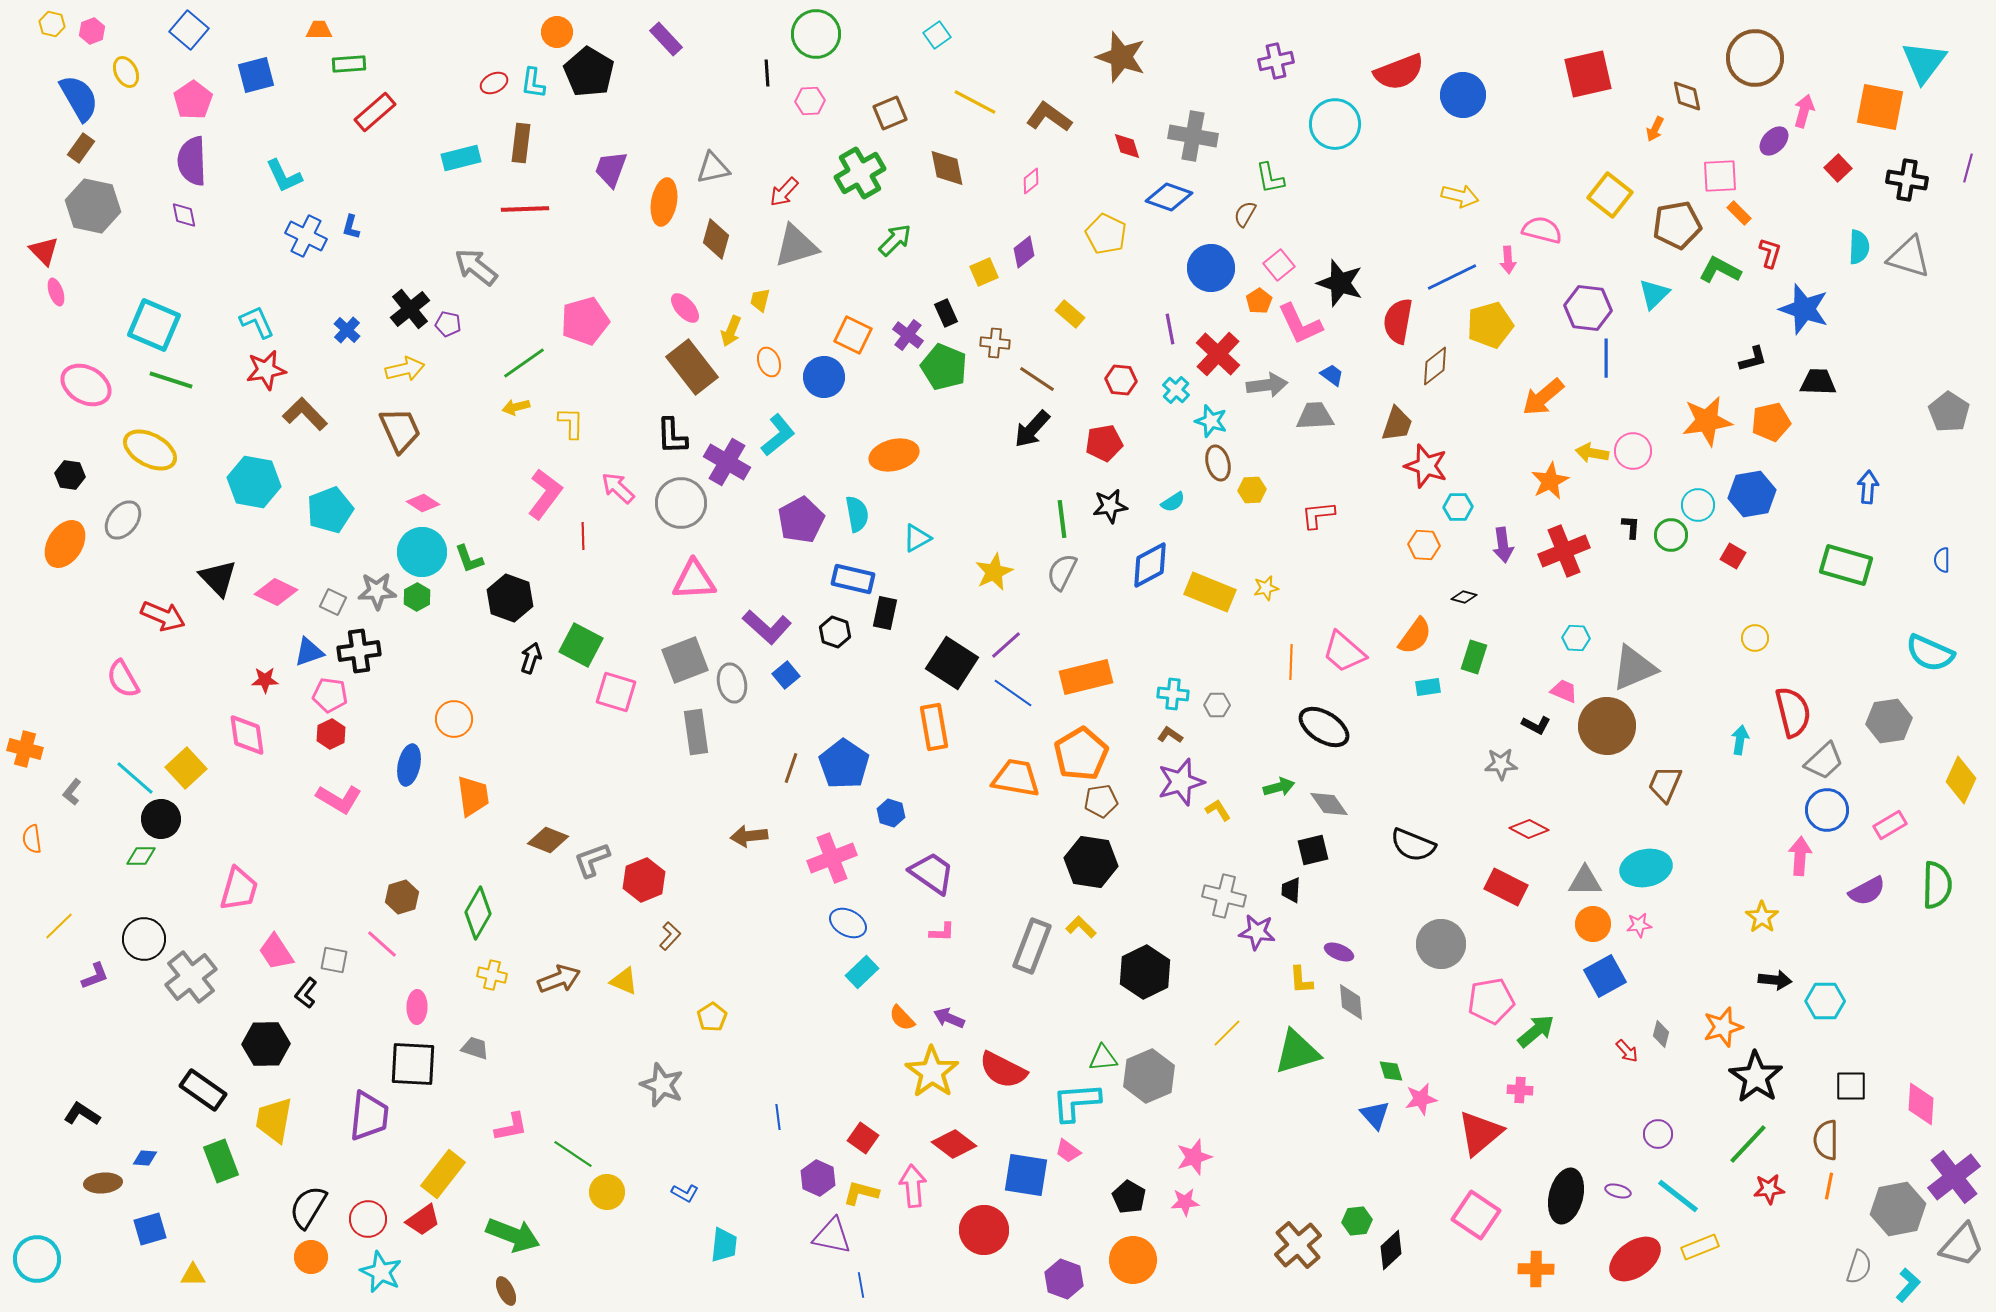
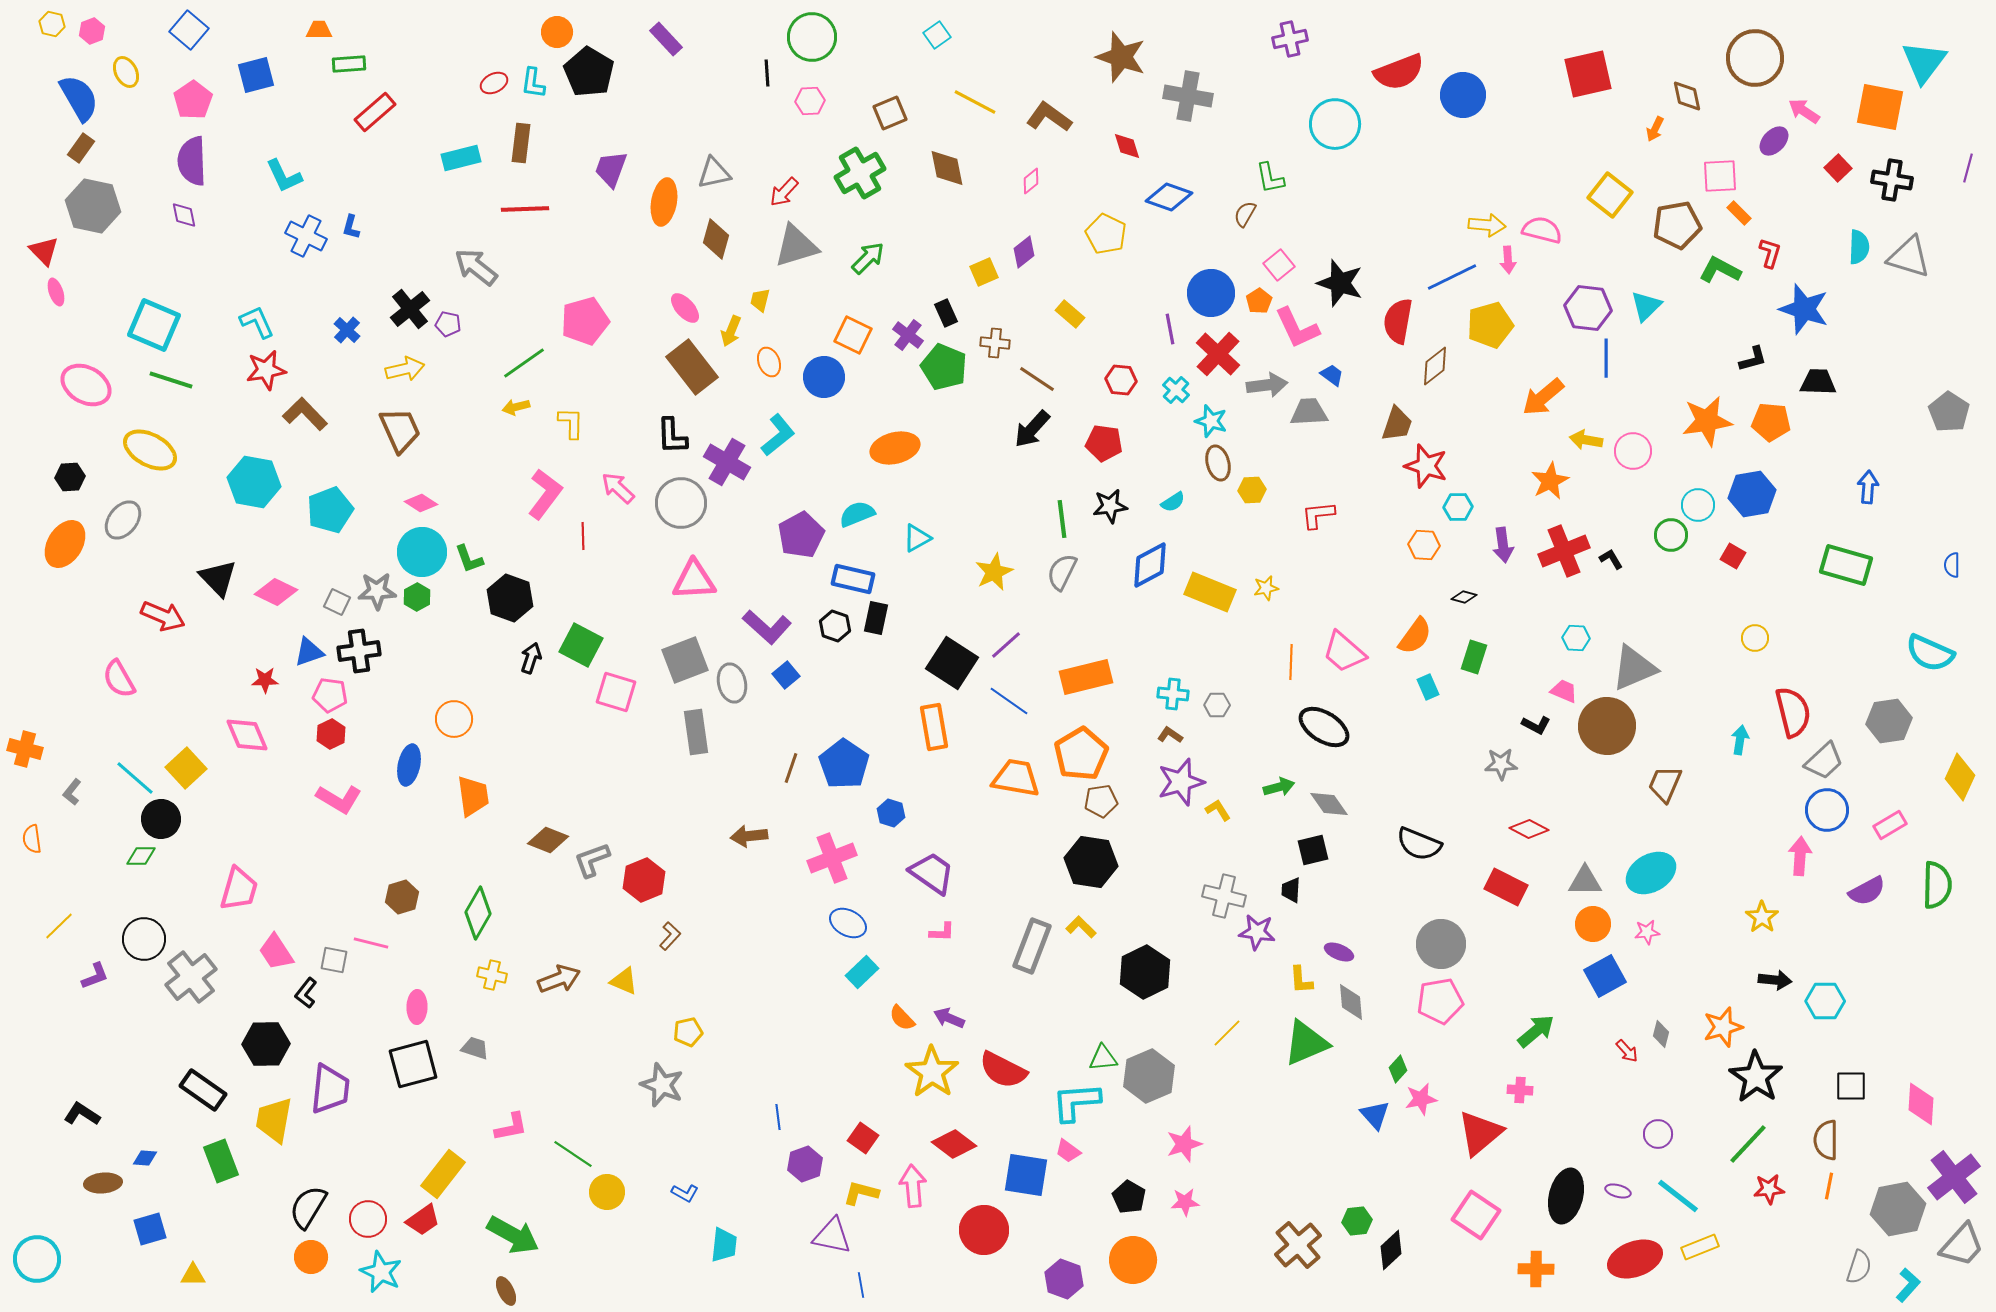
green circle at (816, 34): moved 4 px left, 3 px down
purple cross at (1276, 61): moved 14 px right, 22 px up
pink arrow at (1804, 111): rotated 72 degrees counterclockwise
gray cross at (1193, 136): moved 5 px left, 40 px up
gray triangle at (713, 168): moved 1 px right, 5 px down
black cross at (1907, 180): moved 15 px left
yellow arrow at (1460, 196): moved 27 px right, 29 px down; rotated 9 degrees counterclockwise
green arrow at (895, 240): moved 27 px left, 18 px down
blue circle at (1211, 268): moved 25 px down
cyan triangle at (1654, 294): moved 8 px left, 12 px down
pink L-shape at (1300, 324): moved 3 px left, 4 px down
gray trapezoid at (1315, 416): moved 6 px left, 4 px up
orange pentagon at (1771, 422): rotated 18 degrees clockwise
red pentagon at (1104, 443): rotated 18 degrees clockwise
yellow arrow at (1592, 453): moved 6 px left, 13 px up
orange ellipse at (894, 455): moved 1 px right, 7 px up
black hexagon at (70, 475): moved 2 px down; rotated 12 degrees counterclockwise
pink diamond at (423, 503): moved 2 px left
cyan semicircle at (857, 514): rotated 102 degrees counterclockwise
purple pentagon at (801, 520): moved 15 px down
black L-shape at (1631, 527): moved 20 px left, 32 px down; rotated 35 degrees counterclockwise
blue semicircle at (1942, 560): moved 10 px right, 5 px down
gray square at (333, 602): moved 4 px right
black rectangle at (885, 613): moved 9 px left, 5 px down
black hexagon at (835, 632): moved 6 px up
pink semicircle at (123, 679): moved 4 px left
cyan rectangle at (1428, 687): rotated 75 degrees clockwise
blue line at (1013, 693): moved 4 px left, 8 px down
pink diamond at (247, 735): rotated 15 degrees counterclockwise
yellow diamond at (1961, 780): moved 1 px left, 3 px up
black semicircle at (1413, 845): moved 6 px right, 1 px up
cyan ellipse at (1646, 868): moved 5 px right, 5 px down; rotated 18 degrees counterclockwise
pink star at (1639, 925): moved 8 px right, 7 px down
pink line at (382, 944): moved 11 px left, 1 px up; rotated 28 degrees counterclockwise
pink pentagon at (1491, 1001): moved 51 px left
yellow pentagon at (712, 1017): moved 24 px left, 15 px down; rotated 20 degrees clockwise
green triangle at (1297, 1052): moved 9 px right, 9 px up; rotated 6 degrees counterclockwise
black square at (413, 1064): rotated 18 degrees counterclockwise
green diamond at (1391, 1071): moved 7 px right, 2 px up; rotated 60 degrees clockwise
purple trapezoid at (369, 1116): moved 39 px left, 27 px up
pink star at (1194, 1157): moved 10 px left, 13 px up
purple hexagon at (818, 1178): moved 13 px left, 14 px up; rotated 16 degrees clockwise
green arrow at (513, 1235): rotated 8 degrees clockwise
red ellipse at (1635, 1259): rotated 16 degrees clockwise
